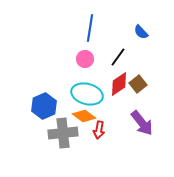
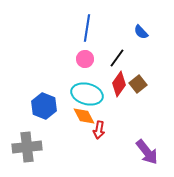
blue line: moved 3 px left
black line: moved 1 px left, 1 px down
red diamond: rotated 20 degrees counterclockwise
blue hexagon: rotated 15 degrees counterclockwise
orange diamond: rotated 25 degrees clockwise
purple arrow: moved 5 px right, 29 px down
gray cross: moved 36 px left, 14 px down
